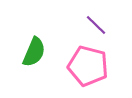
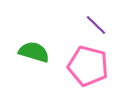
green semicircle: rotated 96 degrees counterclockwise
